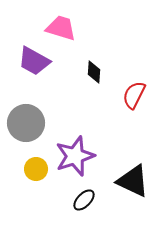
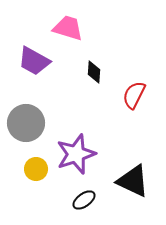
pink trapezoid: moved 7 px right
purple star: moved 1 px right, 2 px up
black ellipse: rotated 10 degrees clockwise
